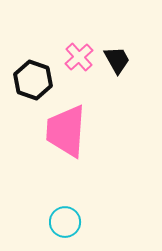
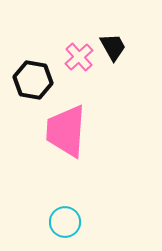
black trapezoid: moved 4 px left, 13 px up
black hexagon: rotated 9 degrees counterclockwise
